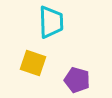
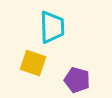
cyan trapezoid: moved 1 px right, 5 px down
